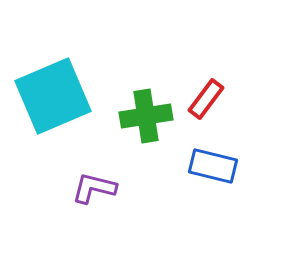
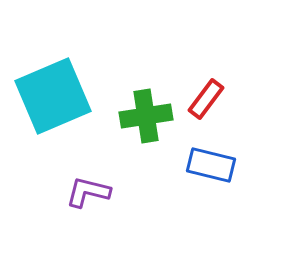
blue rectangle: moved 2 px left, 1 px up
purple L-shape: moved 6 px left, 4 px down
